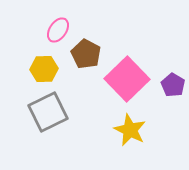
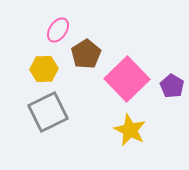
brown pentagon: rotated 12 degrees clockwise
purple pentagon: moved 1 px left, 1 px down
